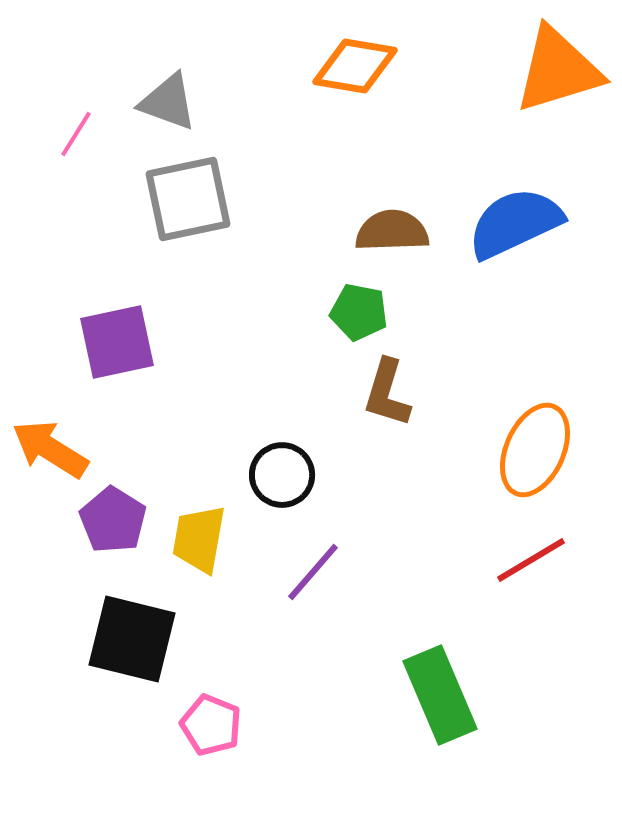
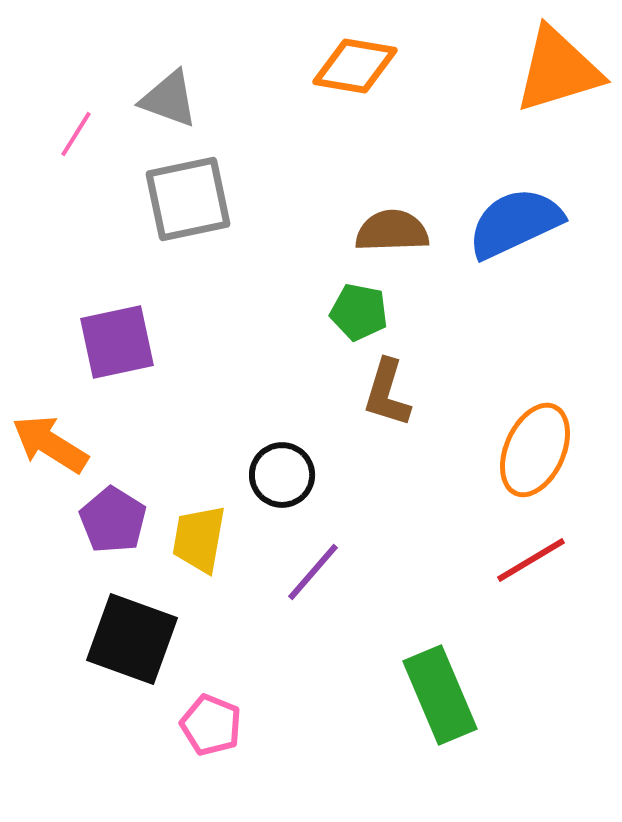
gray triangle: moved 1 px right, 3 px up
orange arrow: moved 5 px up
black square: rotated 6 degrees clockwise
